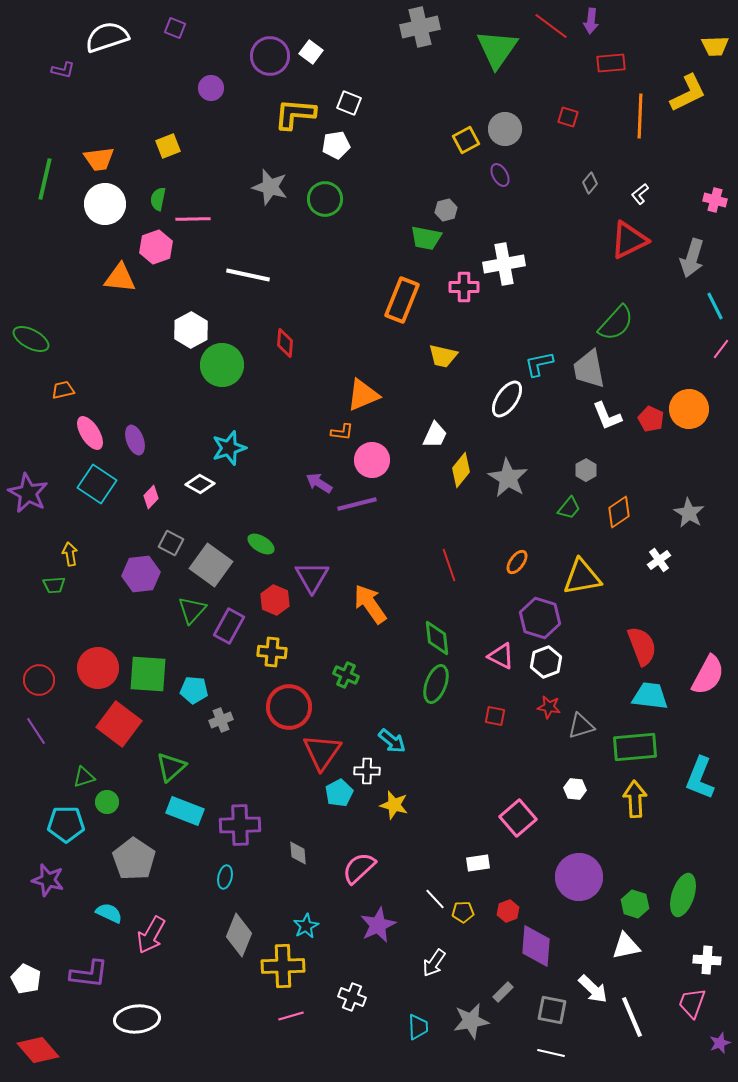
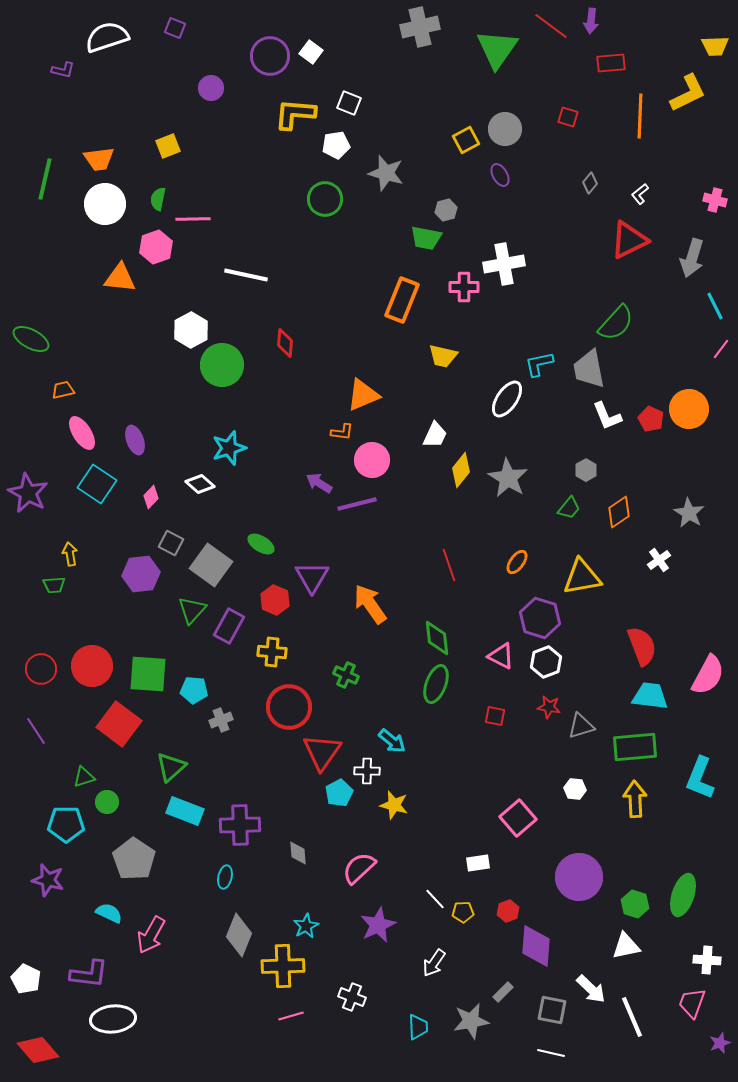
gray star at (270, 187): moved 116 px right, 14 px up
white line at (248, 275): moved 2 px left
pink ellipse at (90, 433): moved 8 px left
white diamond at (200, 484): rotated 12 degrees clockwise
red circle at (98, 668): moved 6 px left, 2 px up
red circle at (39, 680): moved 2 px right, 11 px up
white arrow at (593, 989): moved 2 px left
white ellipse at (137, 1019): moved 24 px left
